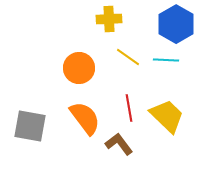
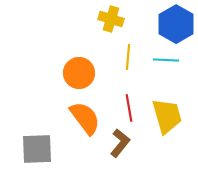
yellow cross: moved 2 px right; rotated 20 degrees clockwise
yellow line: rotated 60 degrees clockwise
orange circle: moved 5 px down
yellow trapezoid: rotated 30 degrees clockwise
gray square: moved 7 px right, 23 px down; rotated 12 degrees counterclockwise
brown L-shape: moved 1 px right, 1 px up; rotated 76 degrees clockwise
